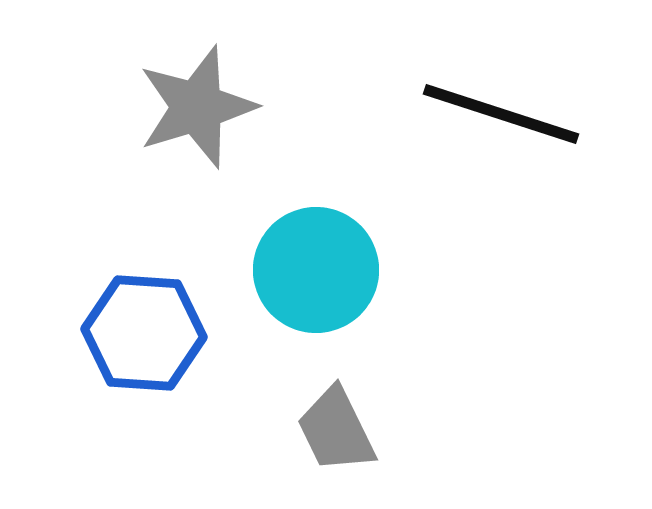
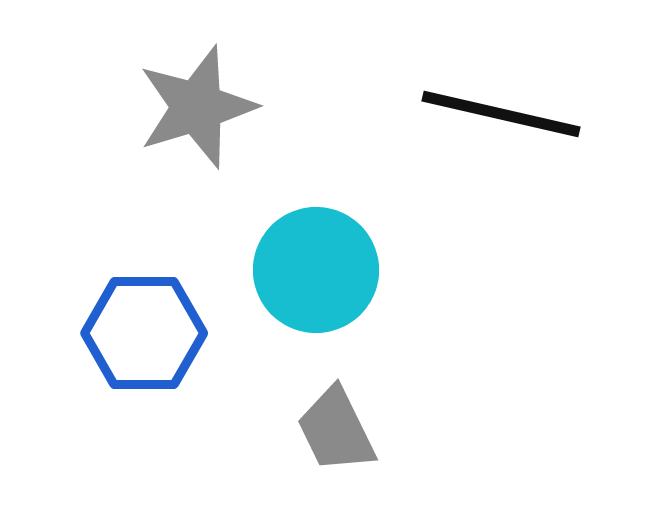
black line: rotated 5 degrees counterclockwise
blue hexagon: rotated 4 degrees counterclockwise
